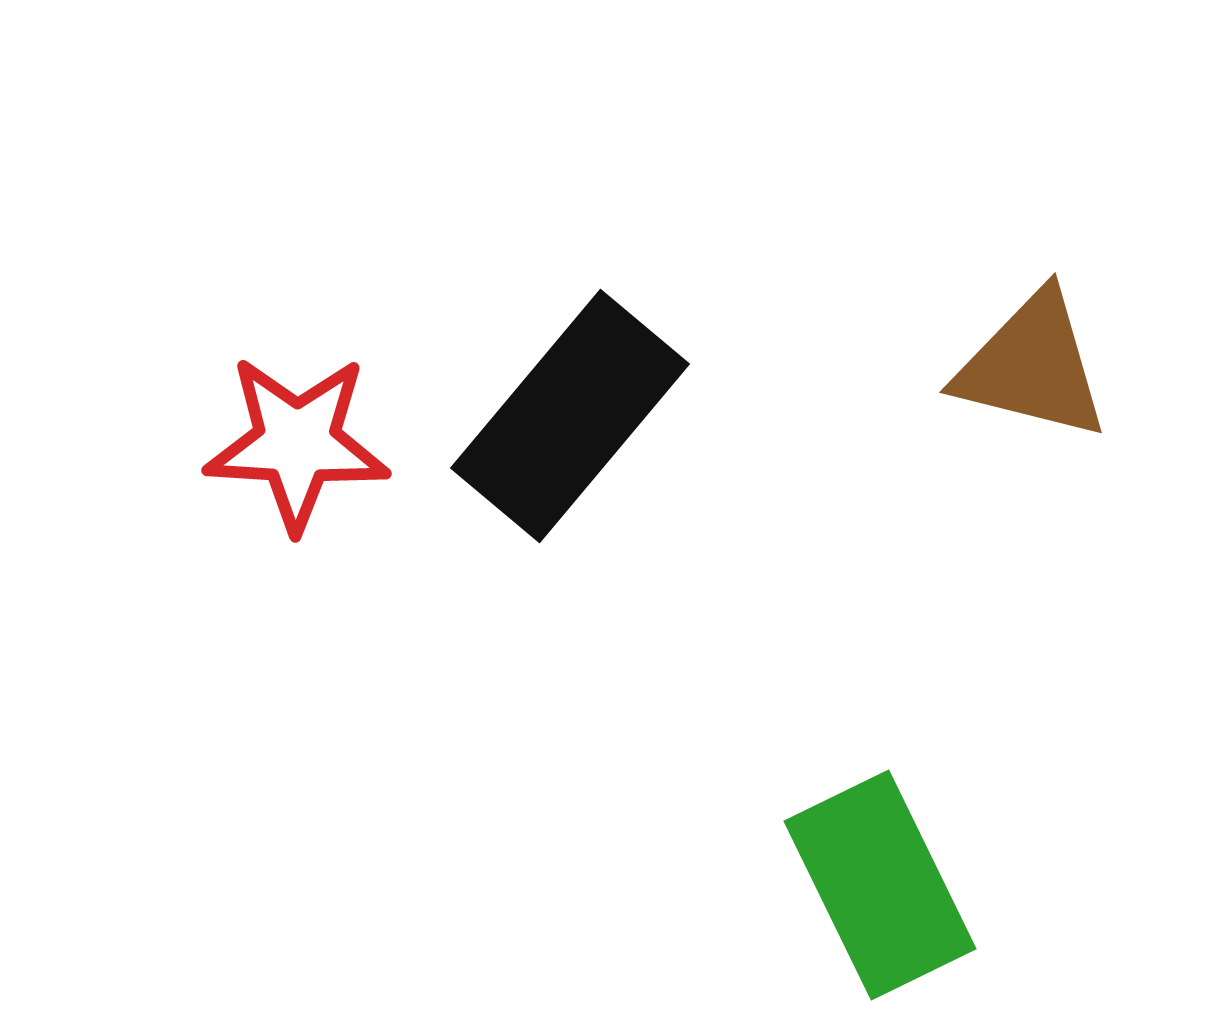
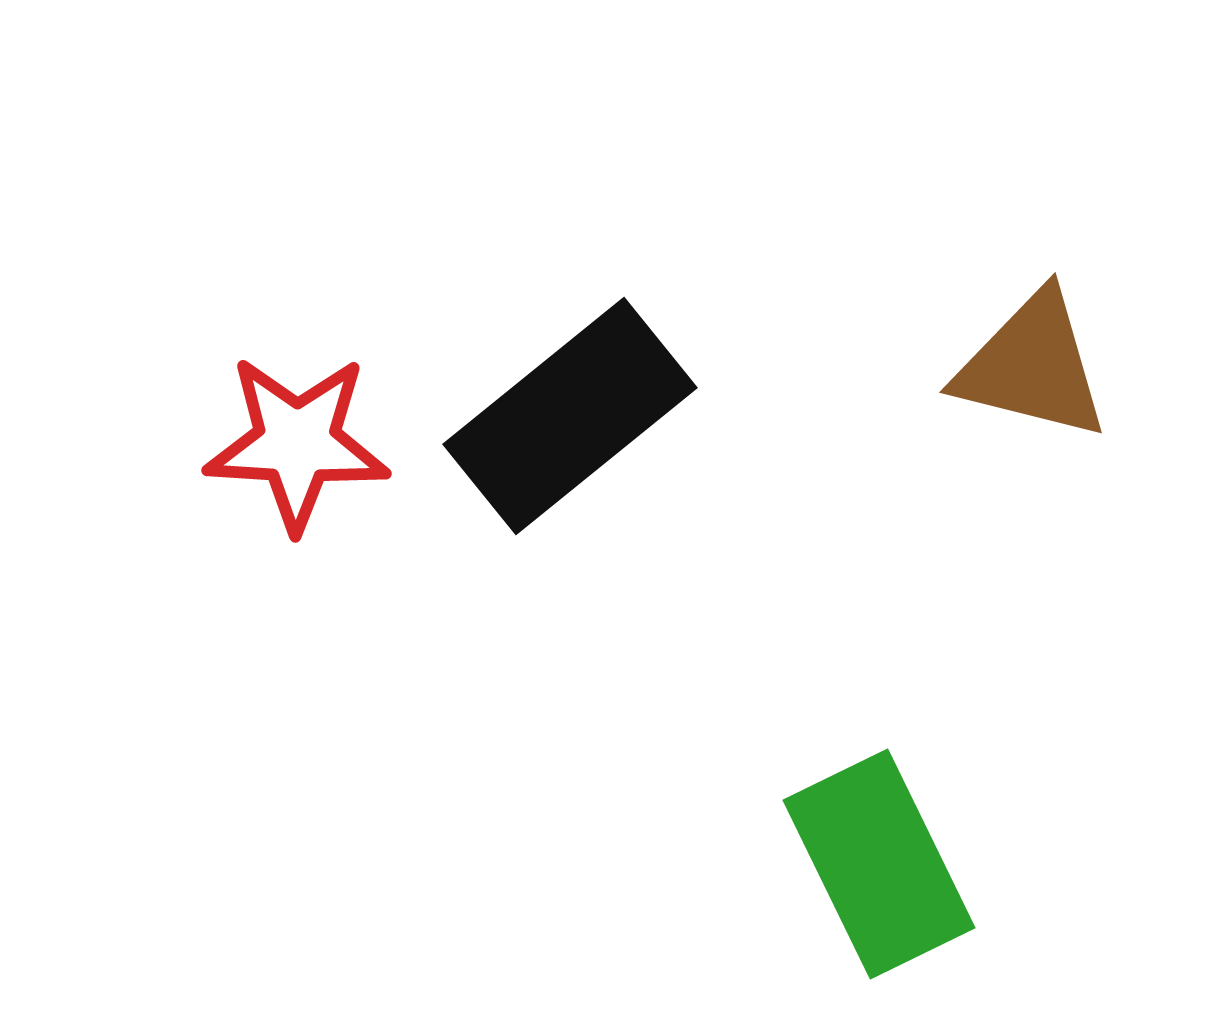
black rectangle: rotated 11 degrees clockwise
green rectangle: moved 1 px left, 21 px up
